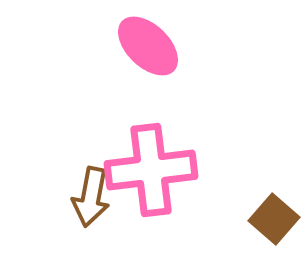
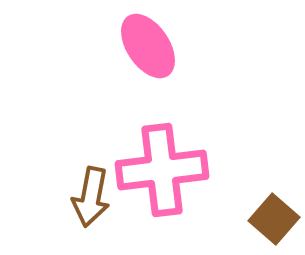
pink ellipse: rotated 12 degrees clockwise
pink cross: moved 11 px right
